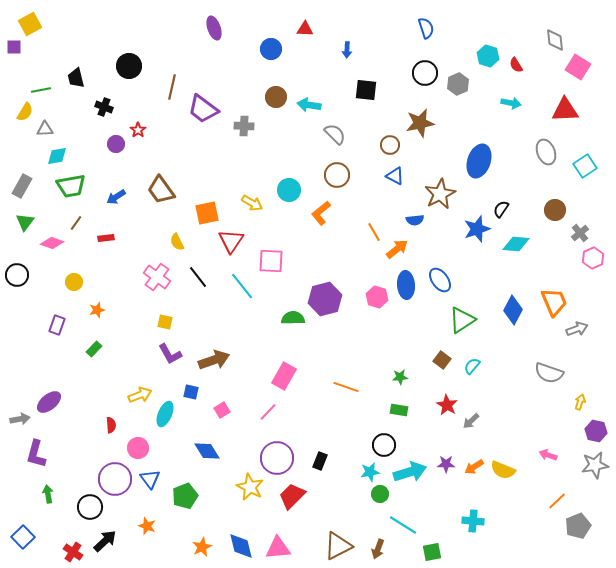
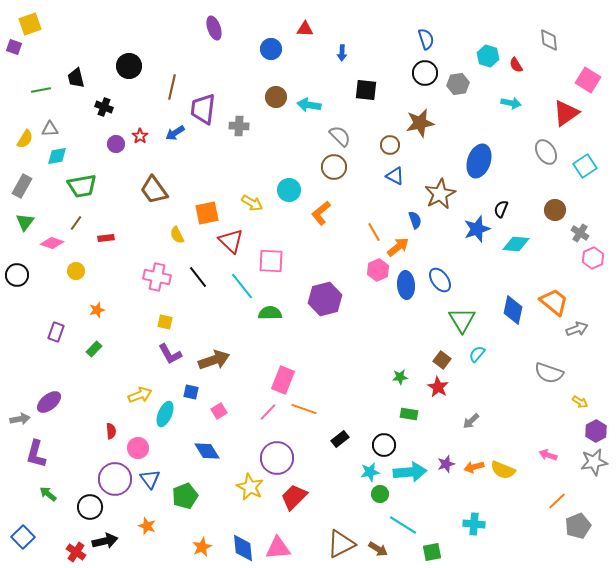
yellow square at (30, 24): rotated 10 degrees clockwise
blue semicircle at (426, 28): moved 11 px down
gray diamond at (555, 40): moved 6 px left
purple square at (14, 47): rotated 21 degrees clockwise
blue arrow at (347, 50): moved 5 px left, 3 px down
pink square at (578, 67): moved 10 px right, 13 px down
gray hexagon at (458, 84): rotated 15 degrees clockwise
purple trapezoid at (203, 109): rotated 60 degrees clockwise
red triangle at (565, 110): moved 1 px right, 3 px down; rotated 32 degrees counterclockwise
yellow semicircle at (25, 112): moved 27 px down
gray cross at (244, 126): moved 5 px left
gray triangle at (45, 129): moved 5 px right
red star at (138, 130): moved 2 px right, 6 px down
gray semicircle at (335, 134): moved 5 px right, 2 px down
gray ellipse at (546, 152): rotated 10 degrees counterclockwise
brown circle at (337, 175): moved 3 px left, 8 px up
green trapezoid at (71, 186): moved 11 px right
brown trapezoid at (161, 190): moved 7 px left
blue arrow at (116, 197): moved 59 px right, 64 px up
black semicircle at (501, 209): rotated 12 degrees counterclockwise
blue semicircle at (415, 220): rotated 102 degrees counterclockwise
gray cross at (580, 233): rotated 18 degrees counterclockwise
red triangle at (231, 241): rotated 20 degrees counterclockwise
yellow semicircle at (177, 242): moved 7 px up
orange arrow at (397, 249): moved 1 px right, 2 px up
pink cross at (157, 277): rotated 24 degrees counterclockwise
yellow circle at (74, 282): moved 2 px right, 11 px up
pink hexagon at (377, 297): moved 1 px right, 27 px up; rotated 20 degrees clockwise
orange trapezoid at (554, 302): rotated 28 degrees counterclockwise
blue diamond at (513, 310): rotated 16 degrees counterclockwise
green semicircle at (293, 318): moved 23 px left, 5 px up
green triangle at (462, 320): rotated 28 degrees counterclockwise
purple rectangle at (57, 325): moved 1 px left, 7 px down
cyan semicircle at (472, 366): moved 5 px right, 12 px up
pink rectangle at (284, 376): moved 1 px left, 4 px down; rotated 8 degrees counterclockwise
orange line at (346, 387): moved 42 px left, 22 px down
yellow arrow at (580, 402): rotated 105 degrees clockwise
red star at (447, 405): moved 9 px left, 18 px up
pink square at (222, 410): moved 3 px left, 1 px down
green rectangle at (399, 410): moved 10 px right, 4 px down
red semicircle at (111, 425): moved 6 px down
purple hexagon at (596, 431): rotated 20 degrees clockwise
black rectangle at (320, 461): moved 20 px right, 22 px up; rotated 30 degrees clockwise
purple star at (446, 464): rotated 18 degrees counterclockwise
gray star at (595, 465): moved 1 px left, 3 px up
orange arrow at (474, 467): rotated 18 degrees clockwise
cyan arrow at (410, 472): rotated 12 degrees clockwise
green arrow at (48, 494): rotated 42 degrees counterclockwise
red trapezoid at (292, 496): moved 2 px right, 1 px down
cyan cross at (473, 521): moved 1 px right, 3 px down
black arrow at (105, 541): rotated 30 degrees clockwise
blue diamond at (241, 546): moved 2 px right, 2 px down; rotated 8 degrees clockwise
brown triangle at (338, 546): moved 3 px right, 2 px up
brown arrow at (378, 549): rotated 78 degrees counterclockwise
red cross at (73, 552): moved 3 px right
